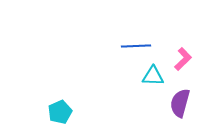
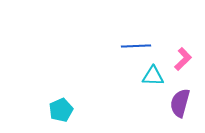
cyan pentagon: moved 1 px right, 2 px up
